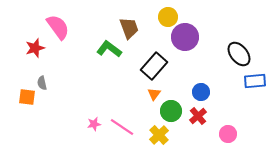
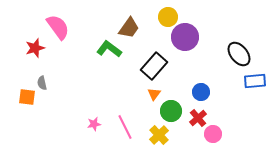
brown trapezoid: rotated 55 degrees clockwise
red cross: moved 2 px down
pink line: moved 3 px right; rotated 30 degrees clockwise
pink circle: moved 15 px left
